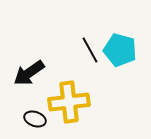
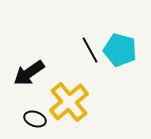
yellow cross: rotated 33 degrees counterclockwise
